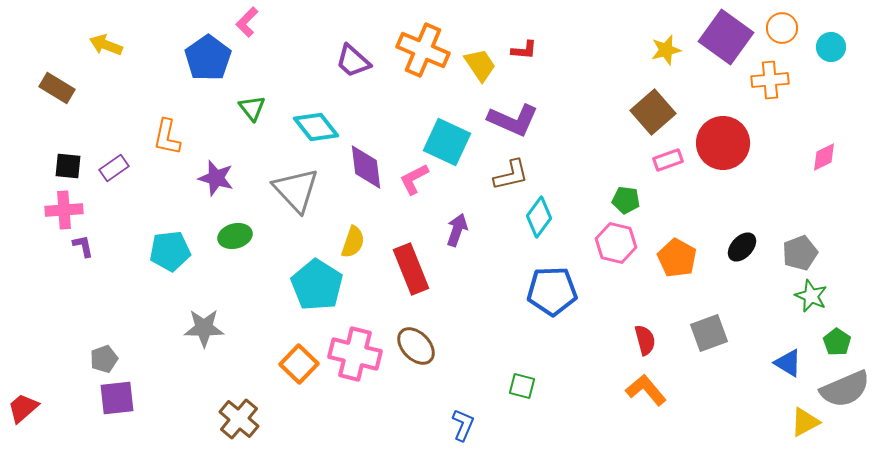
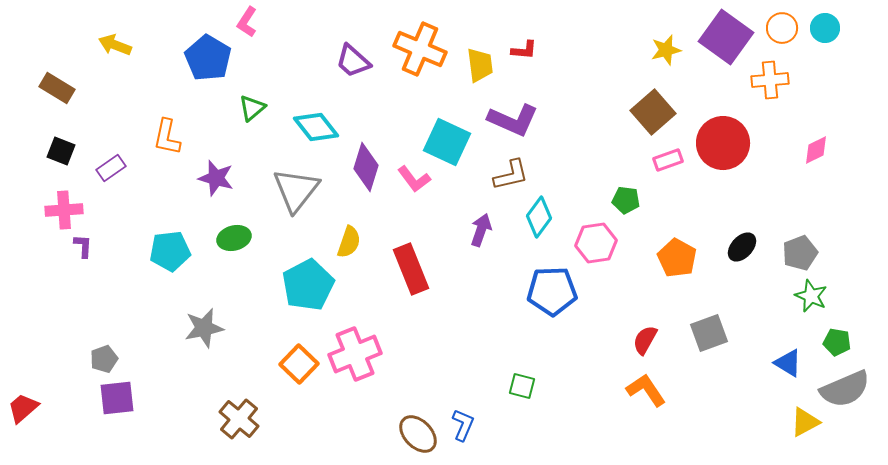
pink L-shape at (247, 22): rotated 12 degrees counterclockwise
yellow arrow at (106, 45): moved 9 px right
cyan circle at (831, 47): moved 6 px left, 19 px up
orange cross at (423, 50): moved 3 px left, 1 px up
blue pentagon at (208, 58): rotated 6 degrees counterclockwise
yellow trapezoid at (480, 65): rotated 27 degrees clockwise
green triangle at (252, 108): rotated 28 degrees clockwise
pink diamond at (824, 157): moved 8 px left, 7 px up
black square at (68, 166): moved 7 px left, 15 px up; rotated 16 degrees clockwise
purple diamond at (366, 167): rotated 24 degrees clockwise
purple rectangle at (114, 168): moved 3 px left
pink L-shape at (414, 179): rotated 100 degrees counterclockwise
gray triangle at (296, 190): rotated 21 degrees clockwise
purple arrow at (457, 230): moved 24 px right
green ellipse at (235, 236): moved 1 px left, 2 px down
yellow semicircle at (353, 242): moved 4 px left
pink hexagon at (616, 243): moved 20 px left; rotated 21 degrees counterclockwise
purple L-shape at (83, 246): rotated 15 degrees clockwise
cyan pentagon at (317, 285): moved 9 px left; rotated 12 degrees clockwise
gray star at (204, 328): rotated 12 degrees counterclockwise
red semicircle at (645, 340): rotated 136 degrees counterclockwise
green pentagon at (837, 342): rotated 24 degrees counterclockwise
brown ellipse at (416, 346): moved 2 px right, 88 px down
pink cross at (355, 354): rotated 36 degrees counterclockwise
orange L-shape at (646, 390): rotated 6 degrees clockwise
